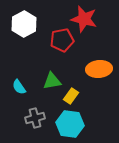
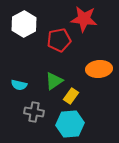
red star: rotated 8 degrees counterclockwise
red pentagon: moved 3 px left
green triangle: moved 2 px right; rotated 24 degrees counterclockwise
cyan semicircle: moved 2 px up; rotated 42 degrees counterclockwise
gray cross: moved 1 px left, 6 px up; rotated 24 degrees clockwise
cyan hexagon: rotated 12 degrees counterclockwise
